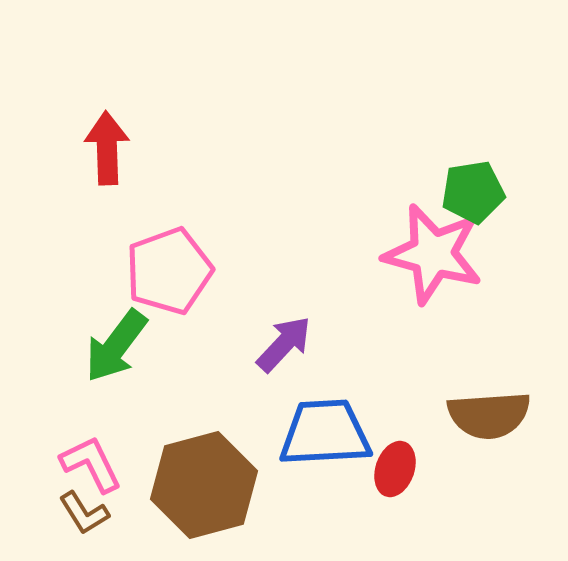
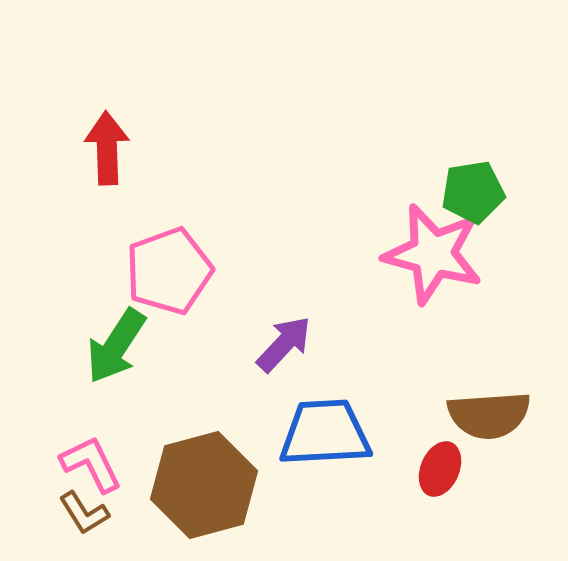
green arrow: rotated 4 degrees counterclockwise
red ellipse: moved 45 px right; rotated 4 degrees clockwise
